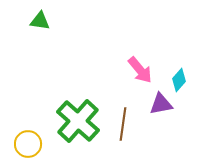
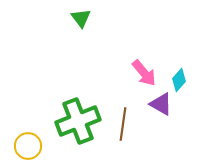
green triangle: moved 41 px right, 3 px up; rotated 45 degrees clockwise
pink arrow: moved 4 px right, 3 px down
purple triangle: rotated 40 degrees clockwise
green cross: rotated 27 degrees clockwise
yellow circle: moved 2 px down
